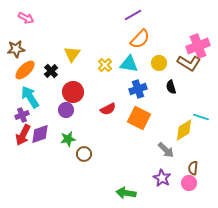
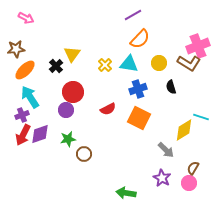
black cross: moved 5 px right, 5 px up
brown semicircle: rotated 24 degrees clockwise
